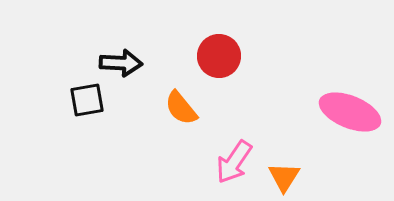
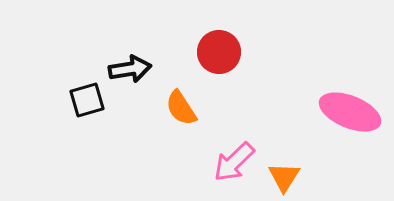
red circle: moved 4 px up
black arrow: moved 9 px right, 6 px down; rotated 12 degrees counterclockwise
black square: rotated 6 degrees counterclockwise
orange semicircle: rotated 6 degrees clockwise
pink arrow: rotated 12 degrees clockwise
